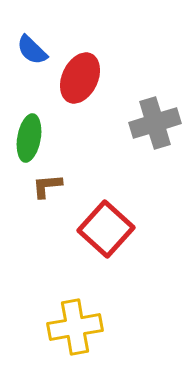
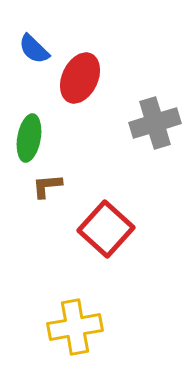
blue semicircle: moved 2 px right, 1 px up
